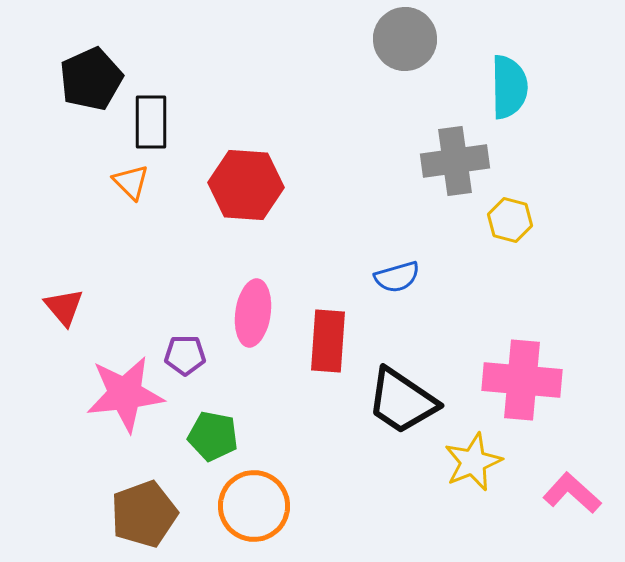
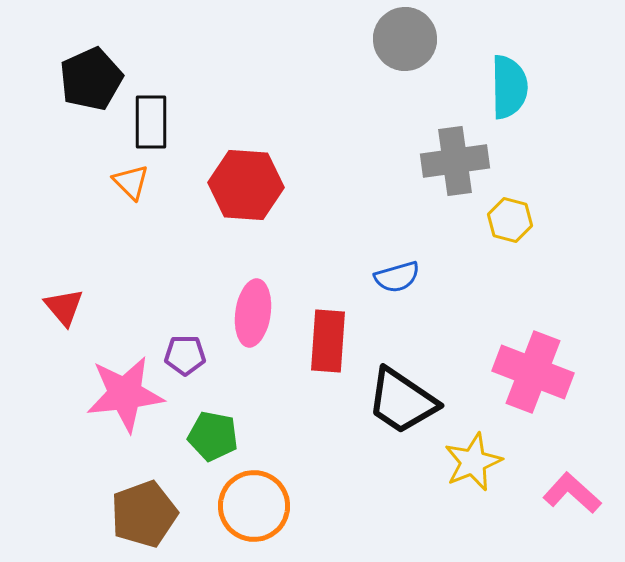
pink cross: moved 11 px right, 8 px up; rotated 16 degrees clockwise
